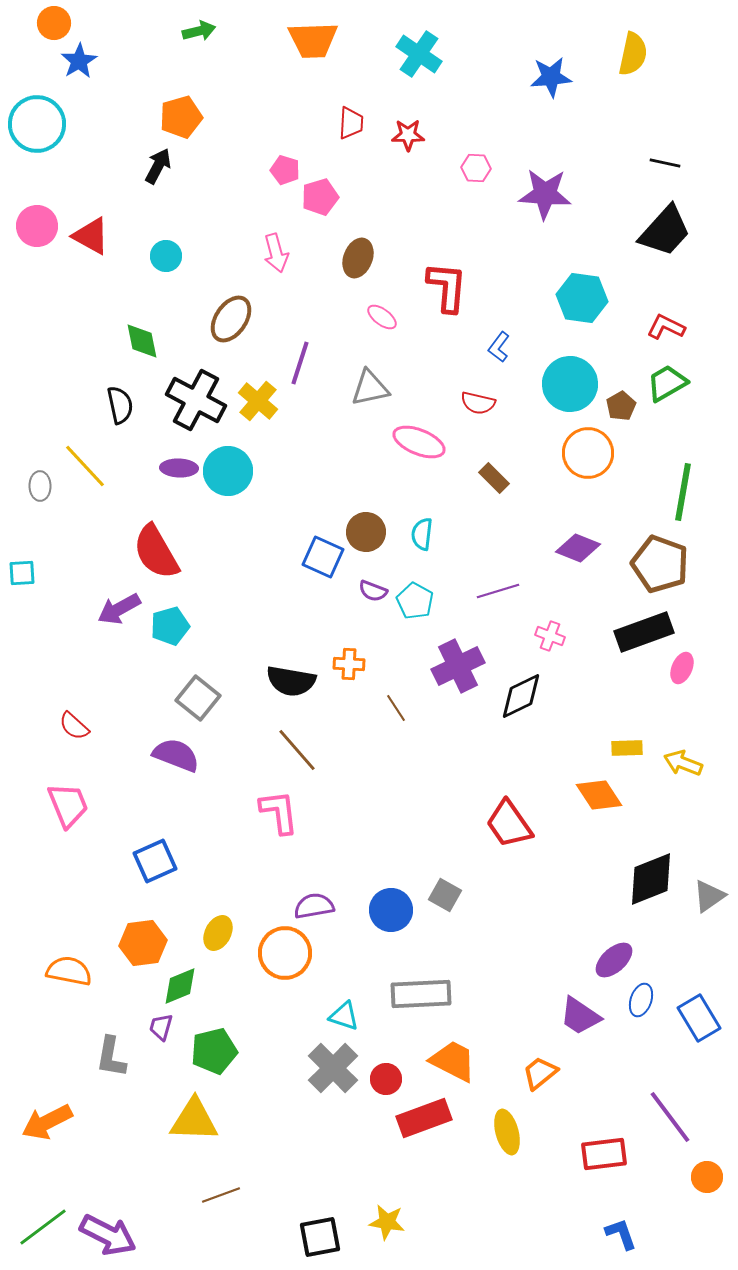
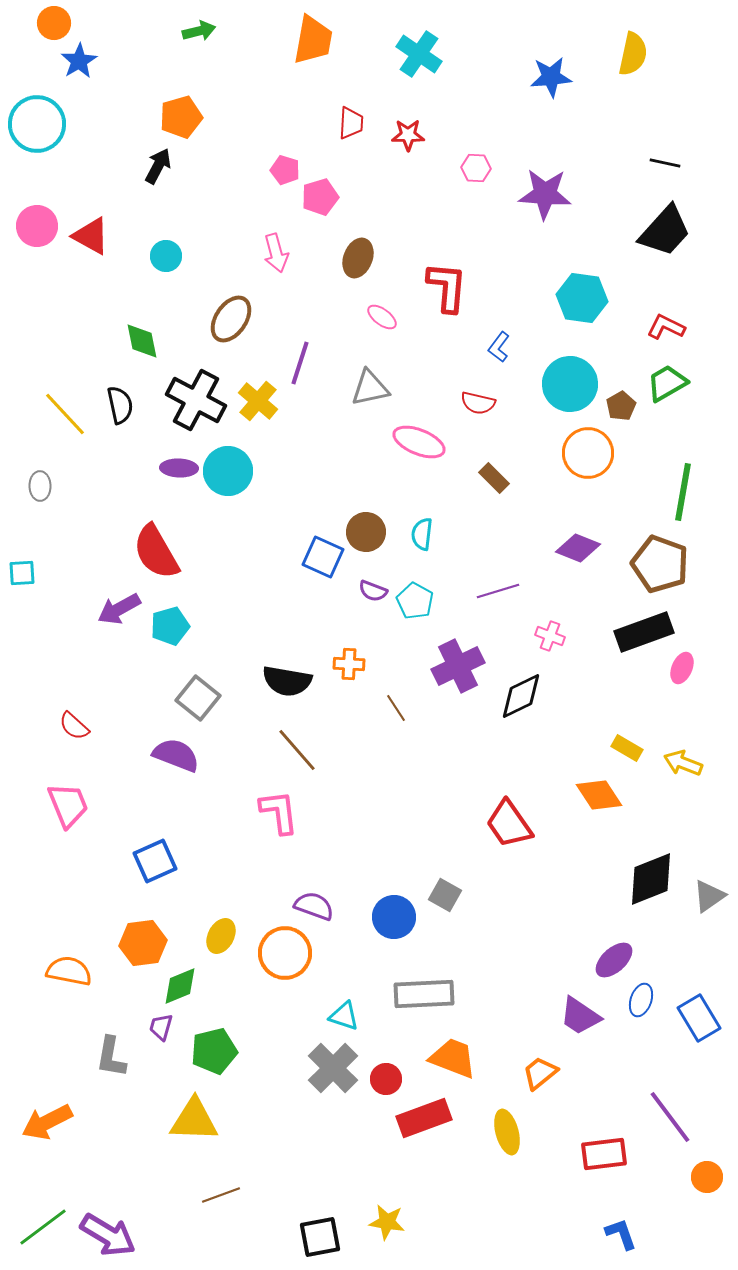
orange trapezoid at (313, 40): rotated 78 degrees counterclockwise
yellow line at (85, 466): moved 20 px left, 52 px up
black semicircle at (291, 681): moved 4 px left
yellow rectangle at (627, 748): rotated 32 degrees clockwise
purple semicircle at (314, 906): rotated 30 degrees clockwise
blue circle at (391, 910): moved 3 px right, 7 px down
yellow ellipse at (218, 933): moved 3 px right, 3 px down
gray rectangle at (421, 994): moved 3 px right
orange trapezoid at (453, 1061): moved 3 px up; rotated 6 degrees counterclockwise
purple arrow at (108, 1235): rotated 4 degrees clockwise
